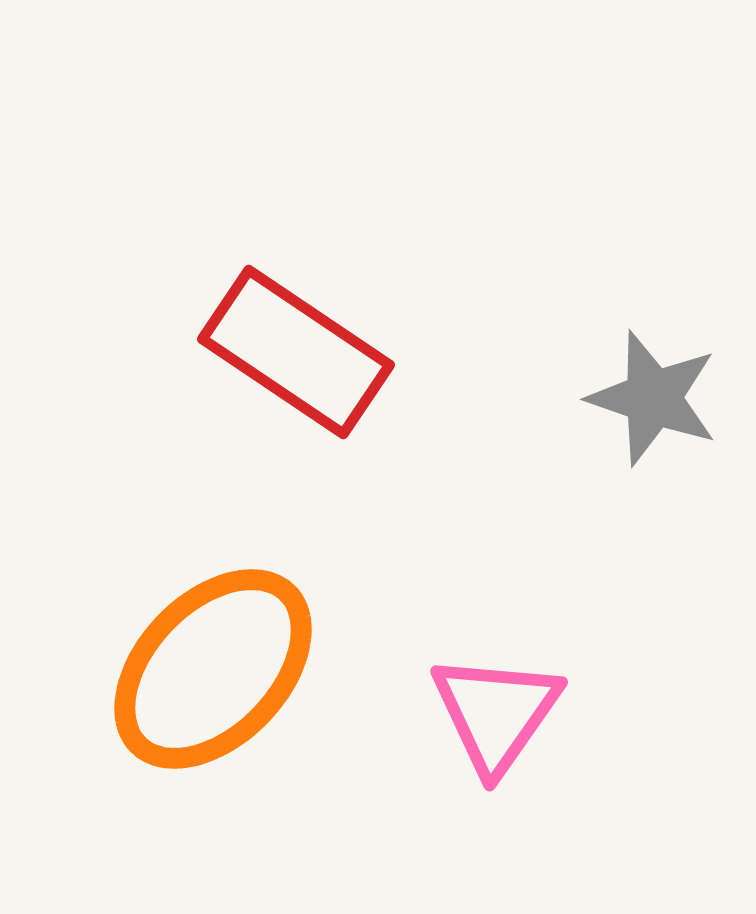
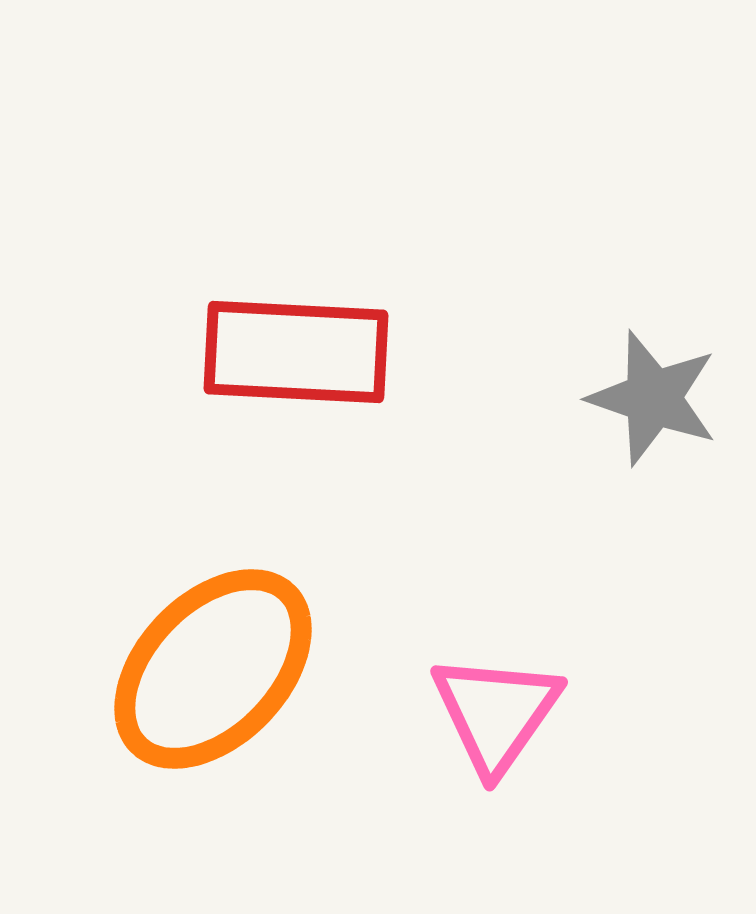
red rectangle: rotated 31 degrees counterclockwise
